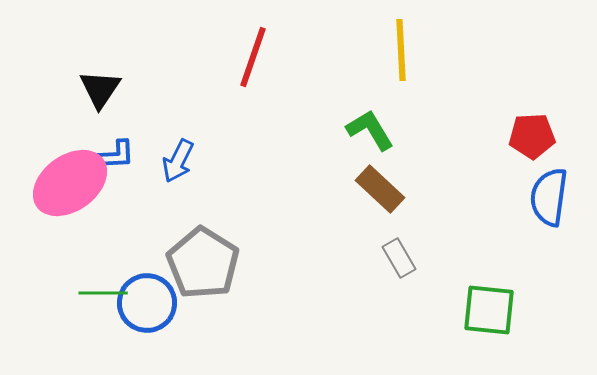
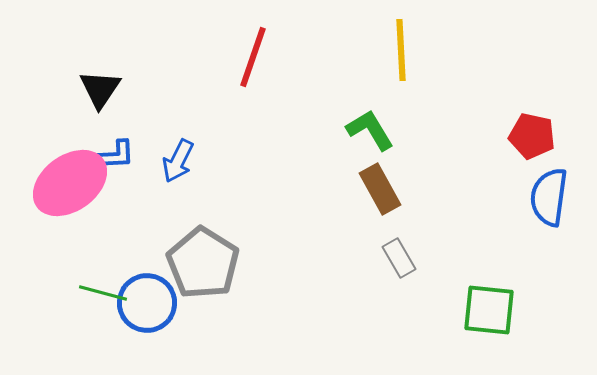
red pentagon: rotated 15 degrees clockwise
brown rectangle: rotated 18 degrees clockwise
green line: rotated 15 degrees clockwise
